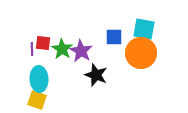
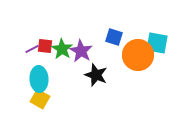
cyan square: moved 13 px right, 14 px down
blue square: rotated 18 degrees clockwise
red square: moved 2 px right, 3 px down
purple line: rotated 64 degrees clockwise
orange circle: moved 3 px left, 2 px down
yellow square: moved 3 px right, 1 px up; rotated 12 degrees clockwise
